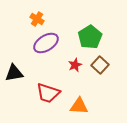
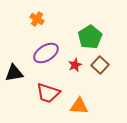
purple ellipse: moved 10 px down
